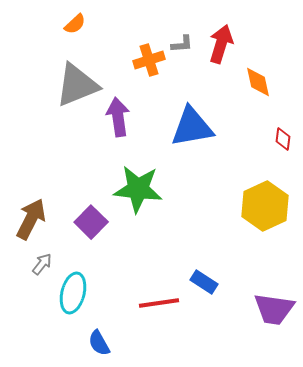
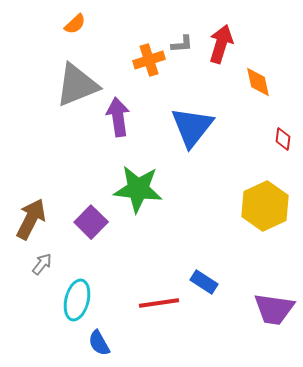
blue triangle: rotated 42 degrees counterclockwise
cyan ellipse: moved 4 px right, 7 px down
